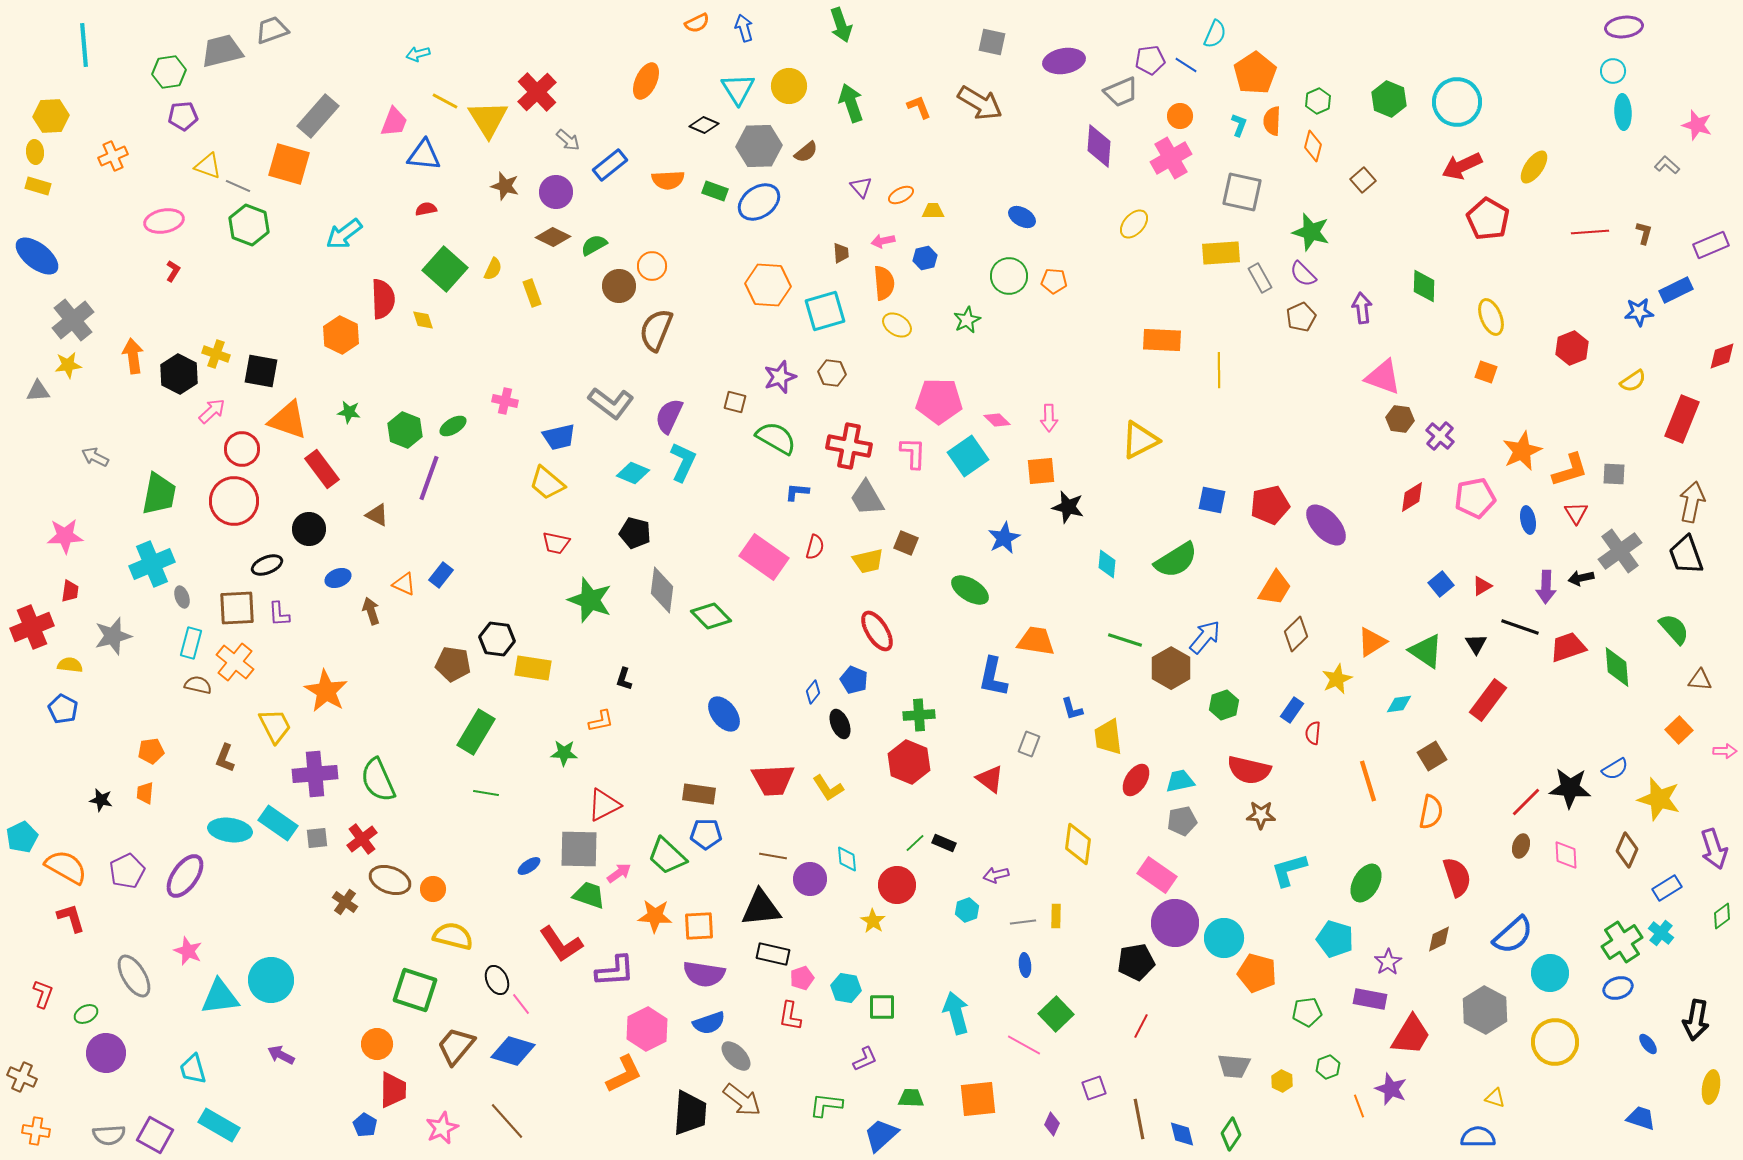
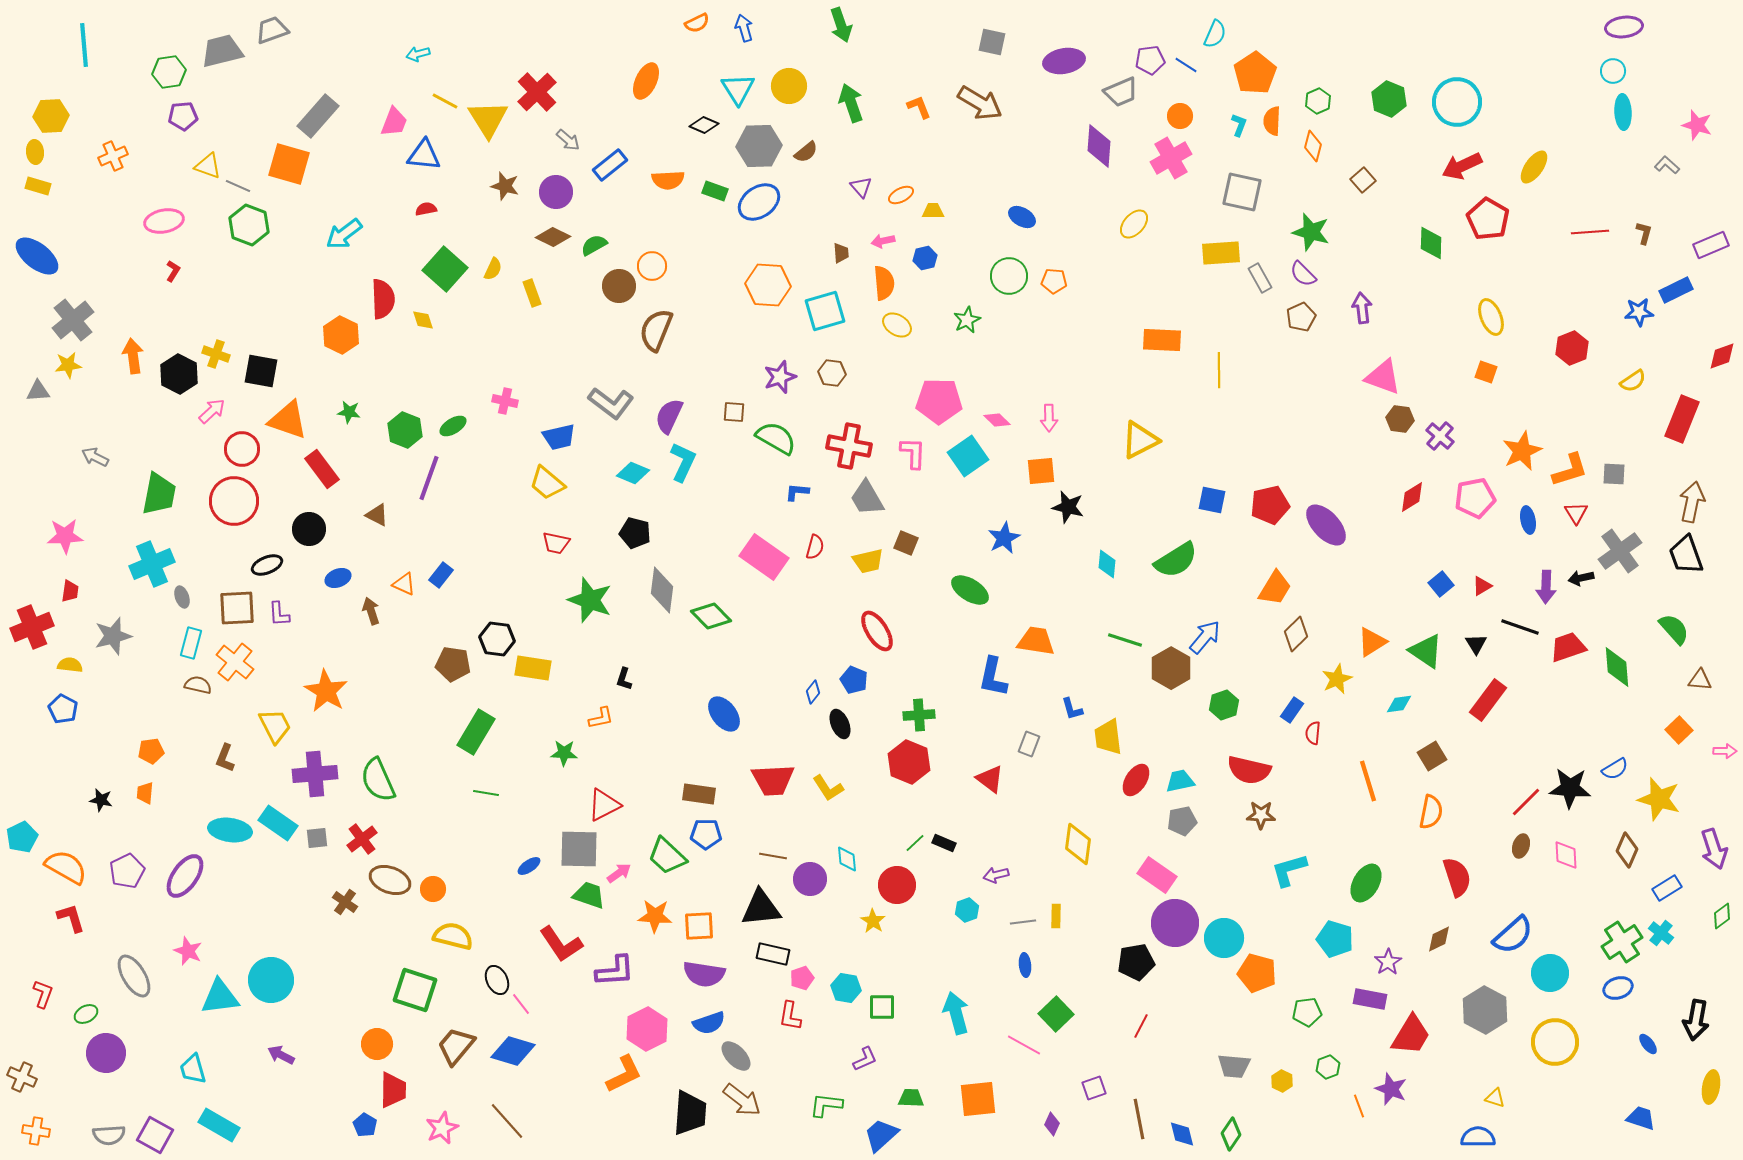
green diamond at (1424, 286): moved 7 px right, 43 px up
brown square at (735, 402): moved 1 px left, 10 px down; rotated 10 degrees counterclockwise
orange L-shape at (601, 721): moved 3 px up
